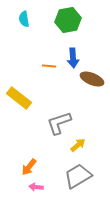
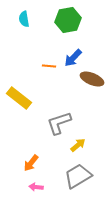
blue arrow: rotated 48 degrees clockwise
orange arrow: moved 2 px right, 4 px up
